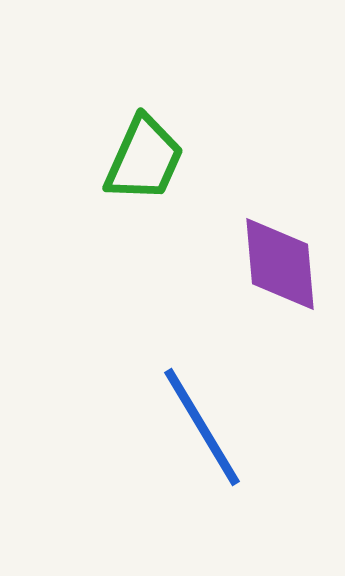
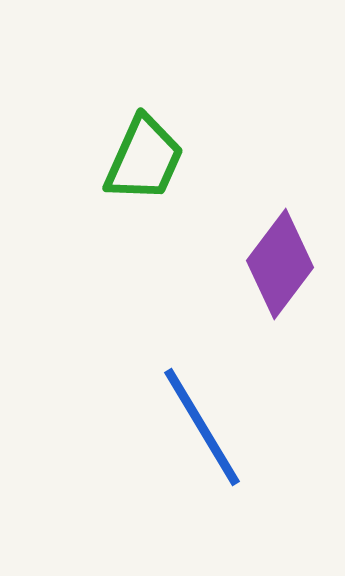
purple diamond: rotated 42 degrees clockwise
